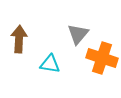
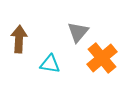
gray triangle: moved 2 px up
orange cross: rotated 32 degrees clockwise
